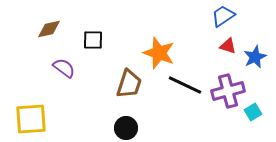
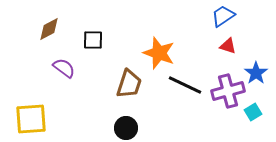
brown diamond: rotated 15 degrees counterclockwise
blue star: moved 1 px right, 16 px down; rotated 10 degrees counterclockwise
